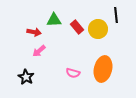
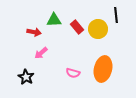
pink arrow: moved 2 px right, 2 px down
